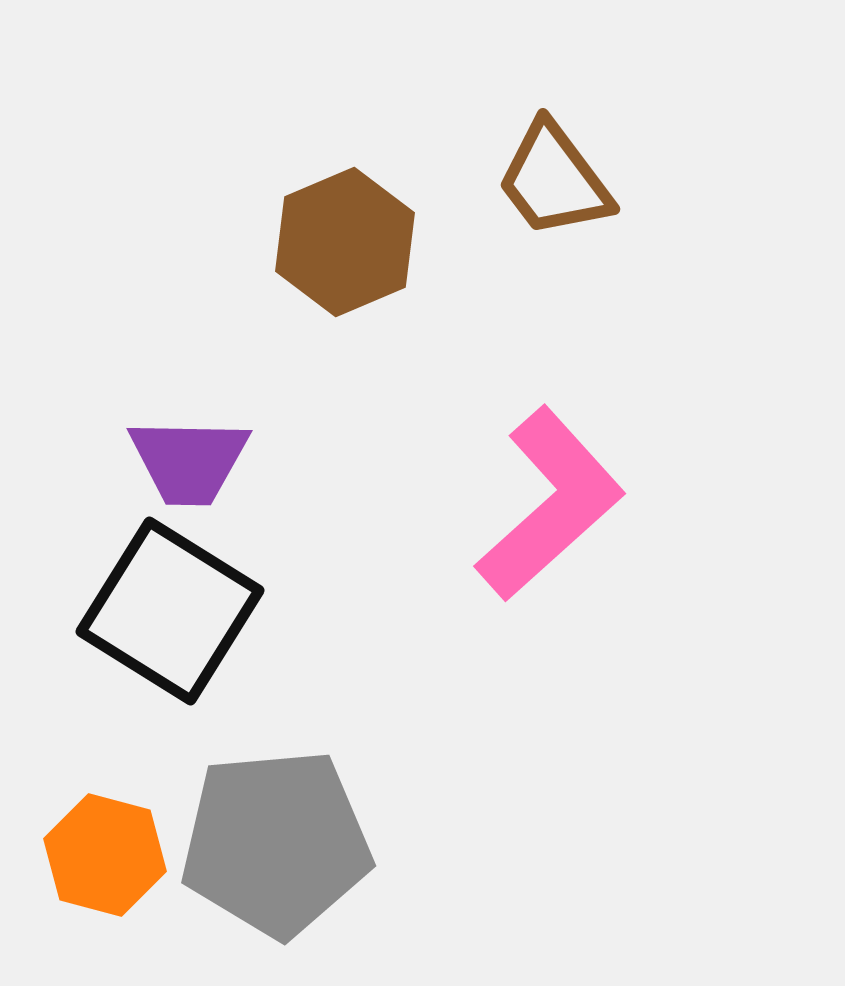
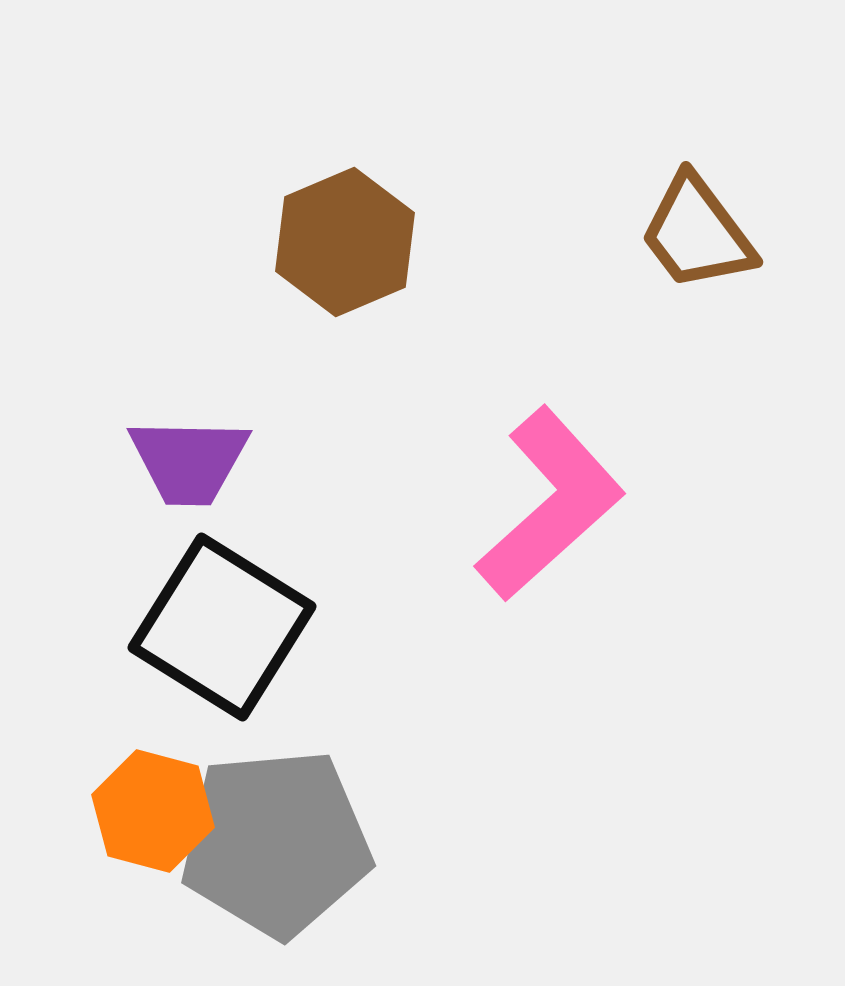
brown trapezoid: moved 143 px right, 53 px down
black square: moved 52 px right, 16 px down
orange hexagon: moved 48 px right, 44 px up
